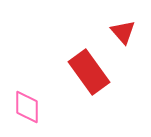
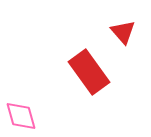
pink diamond: moved 6 px left, 9 px down; rotated 16 degrees counterclockwise
